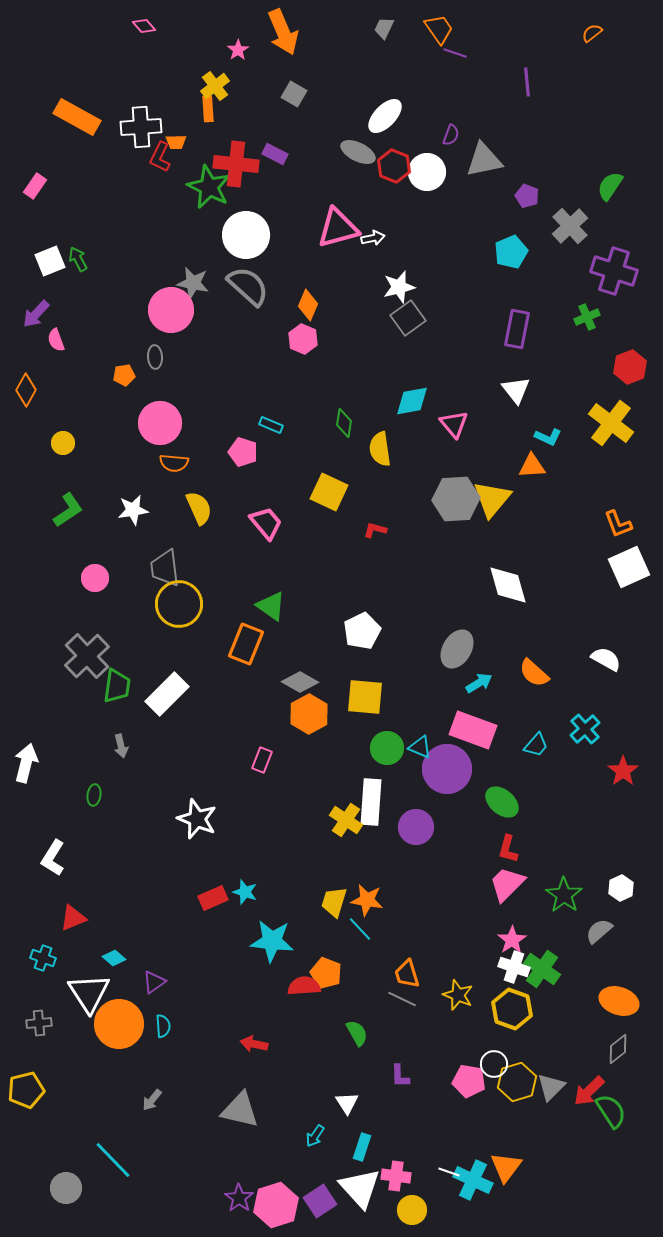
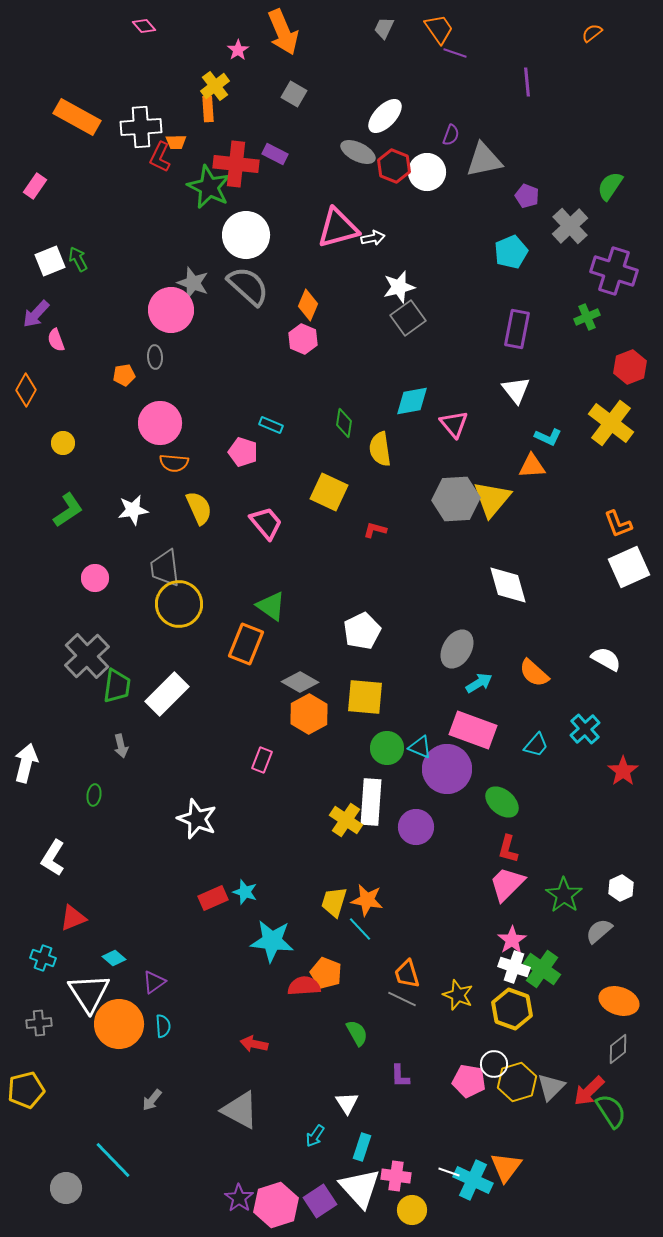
gray star at (193, 283): rotated 8 degrees clockwise
gray triangle at (240, 1110): rotated 15 degrees clockwise
